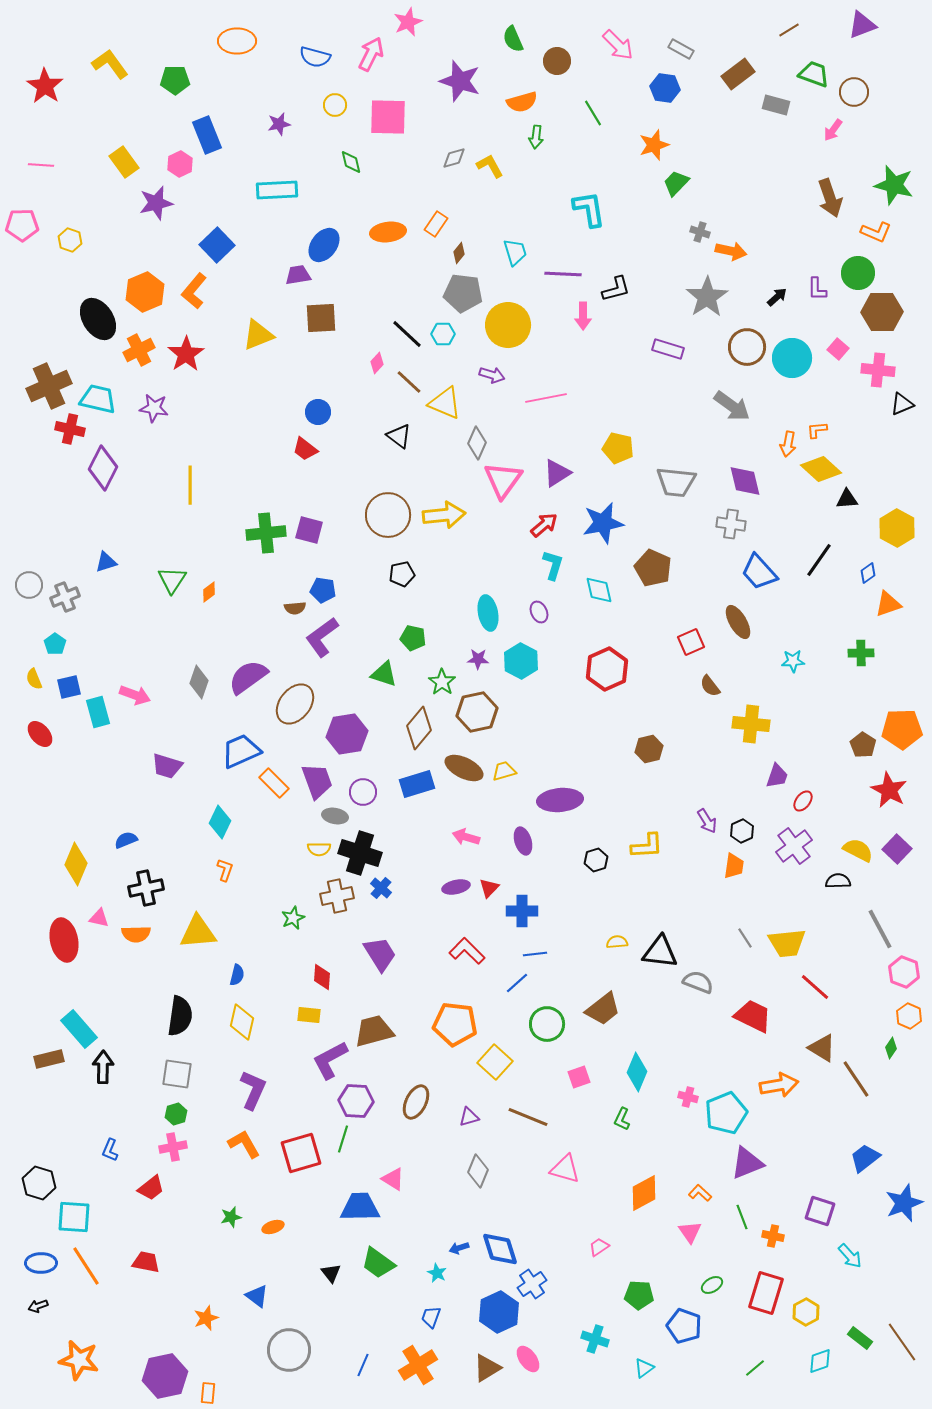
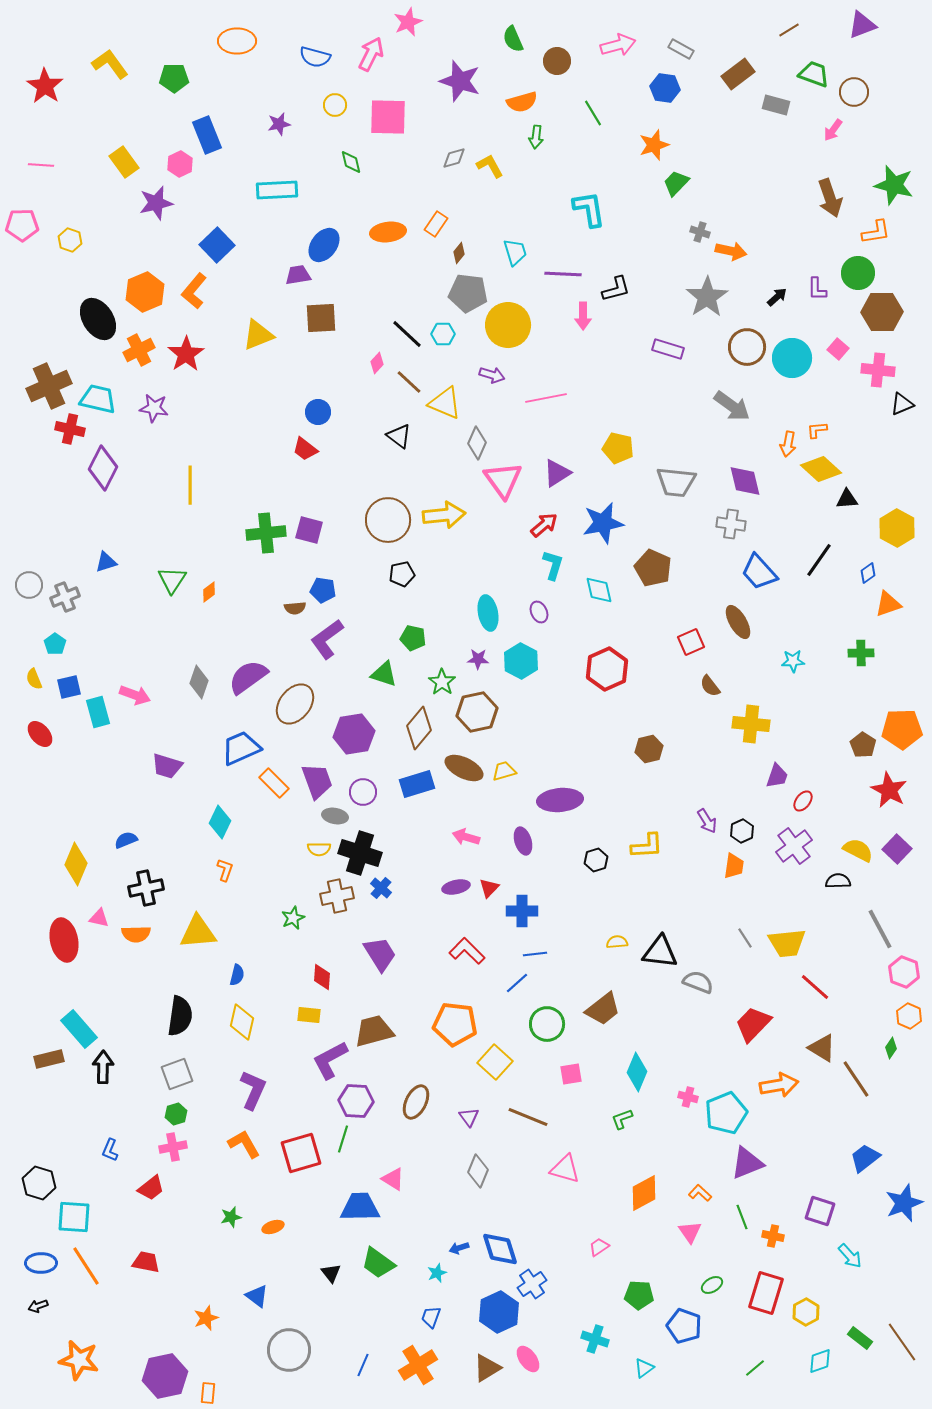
pink arrow at (618, 45): rotated 60 degrees counterclockwise
green pentagon at (175, 80): moved 1 px left, 2 px up
orange L-shape at (876, 232): rotated 32 degrees counterclockwise
gray pentagon at (463, 293): moved 5 px right
pink triangle at (503, 480): rotated 12 degrees counterclockwise
brown circle at (388, 515): moved 5 px down
purple L-shape at (322, 637): moved 5 px right, 2 px down
purple hexagon at (347, 734): moved 7 px right
blue trapezoid at (241, 751): moved 3 px up
red trapezoid at (753, 1016): moved 8 px down; rotated 72 degrees counterclockwise
gray square at (177, 1074): rotated 28 degrees counterclockwise
pink square at (579, 1077): moved 8 px left, 3 px up; rotated 10 degrees clockwise
purple triangle at (469, 1117): rotated 50 degrees counterclockwise
green L-shape at (622, 1119): rotated 45 degrees clockwise
cyan star at (437, 1273): rotated 24 degrees clockwise
